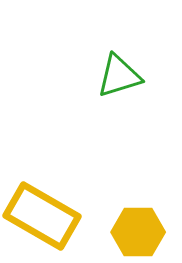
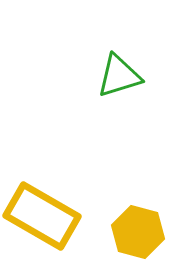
yellow hexagon: rotated 15 degrees clockwise
